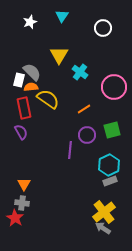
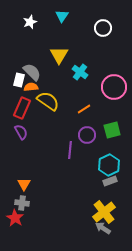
yellow semicircle: moved 2 px down
red rectangle: moved 2 px left; rotated 35 degrees clockwise
